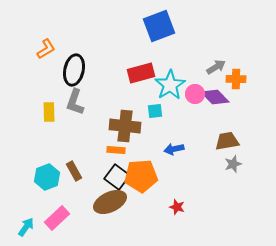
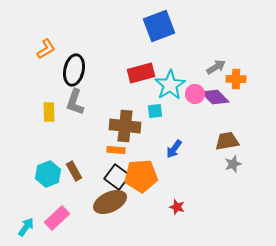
blue arrow: rotated 42 degrees counterclockwise
cyan hexagon: moved 1 px right, 3 px up
